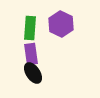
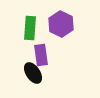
purple rectangle: moved 10 px right, 1 px down
